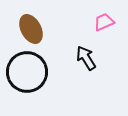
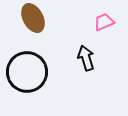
brown ellipse: moved 2 px right, 11 px up
black arrow: rotated 15 degrees clockwise
